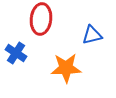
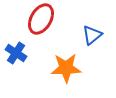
red ellipse: rotated 24 degrees clockwise
blue triangle: rotated 25 degrees counterclockwise
